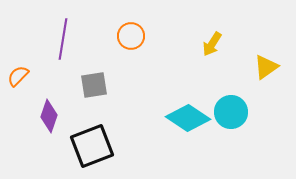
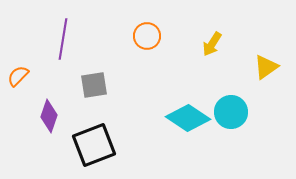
orange circle: moved 16 px right
black square: moved 2 px right, 1 px up
